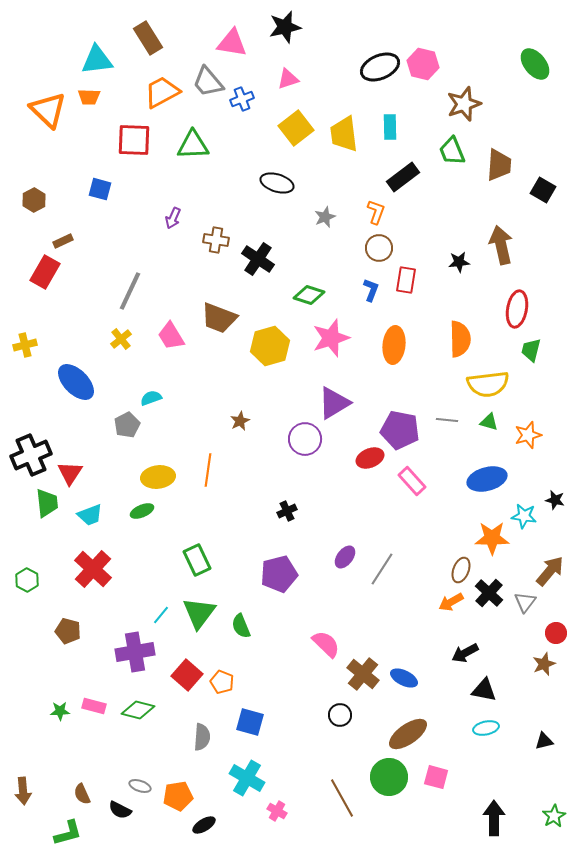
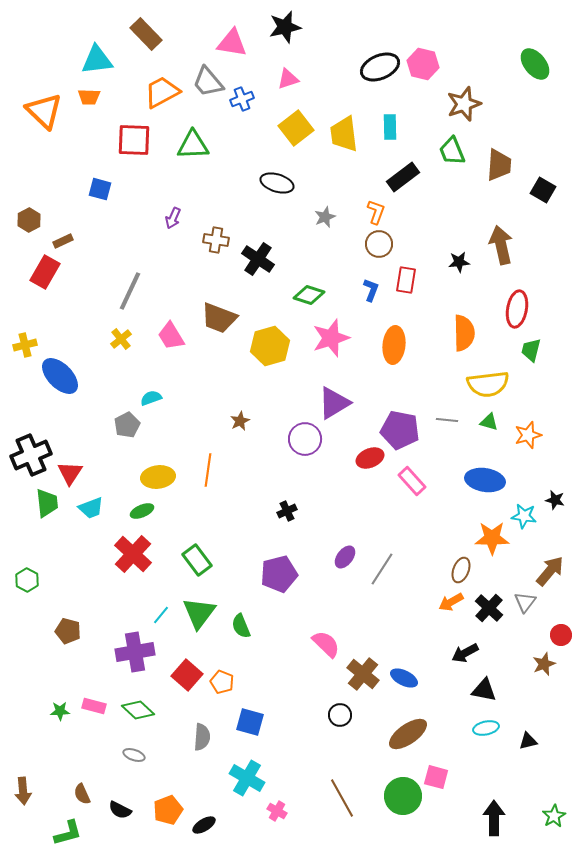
brown rectangle at (148, 38): moved 2 px left, 4 px up; rotated 12 degrees counterclockwise
orange triangle at (48, 110): moved 4 px left, 1 px down
brown hexagon at (34, 200): moved 5 px left, 20 px down
brown circle at (379, 248): moved 4 px up
orange semicircle at (460, 339): moved 4 px right, 6 px up
blue ellipse at (76, 382): moved 16 px left, 6 px up
blue ellipse at (487, 479): moved 2 px left, 1 px down; rotated 24 degrees clockwise
cyan trapezoid at (90, 515): moved 1 px right, 7 px up
green rectangle at (197, 560): rotated 12 degrees counterclockwise
red cross at (93, 569): moved 40 px right, 15 px up
black cross at (489, 593): moved 15 px down
red circle at (556, 633): moved 5 px right, 2 px down
green diamond at (138, 710): rotated 28 degrees clockwise
black triangle at (544, 741): moved 16 px left
green circle at (389, 777): moved 14 px right, 19 px down
gray ellipse at (140, 786): moved 6 px left, 31 px up
orange pentagon at (178, 796): moved 10 px left, 14 px down; rotated 12 degrees counterclockwise
